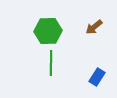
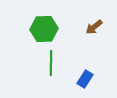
green hexagon: moved 4 px left, 2 px up
blue rectangle: moved 12 px left, 2 px down
